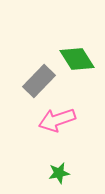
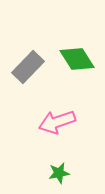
gray rectangle: moved 11 px left, 14 px up
pink arrow: moved 2 px down
